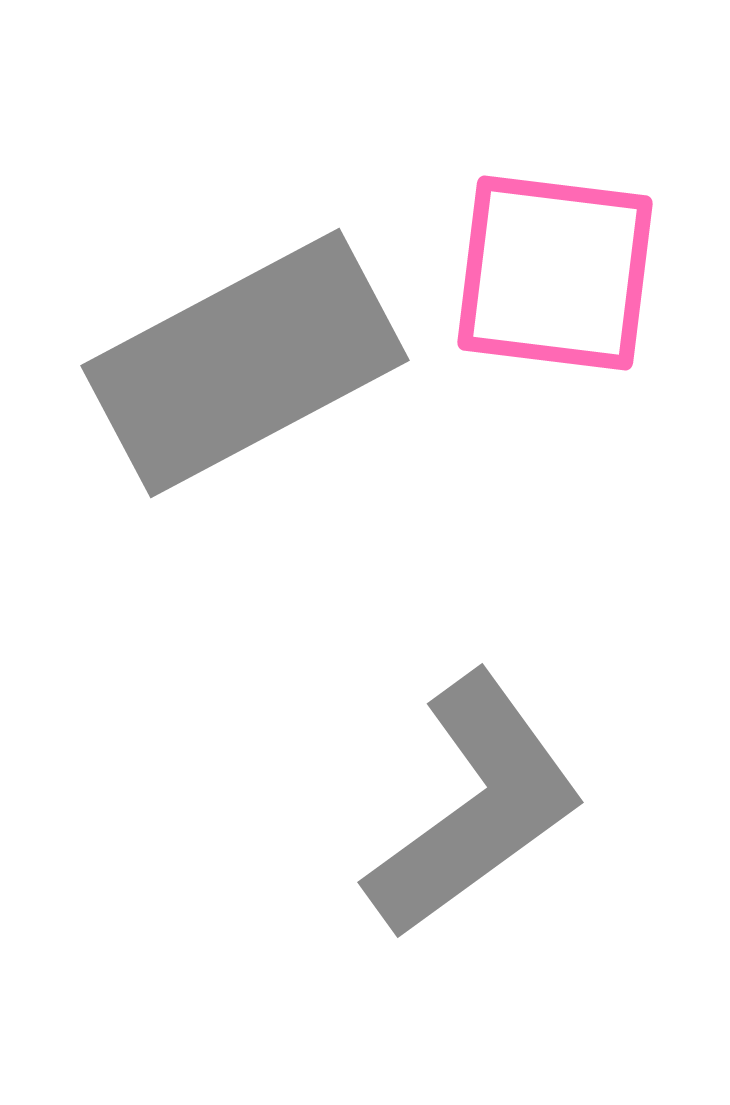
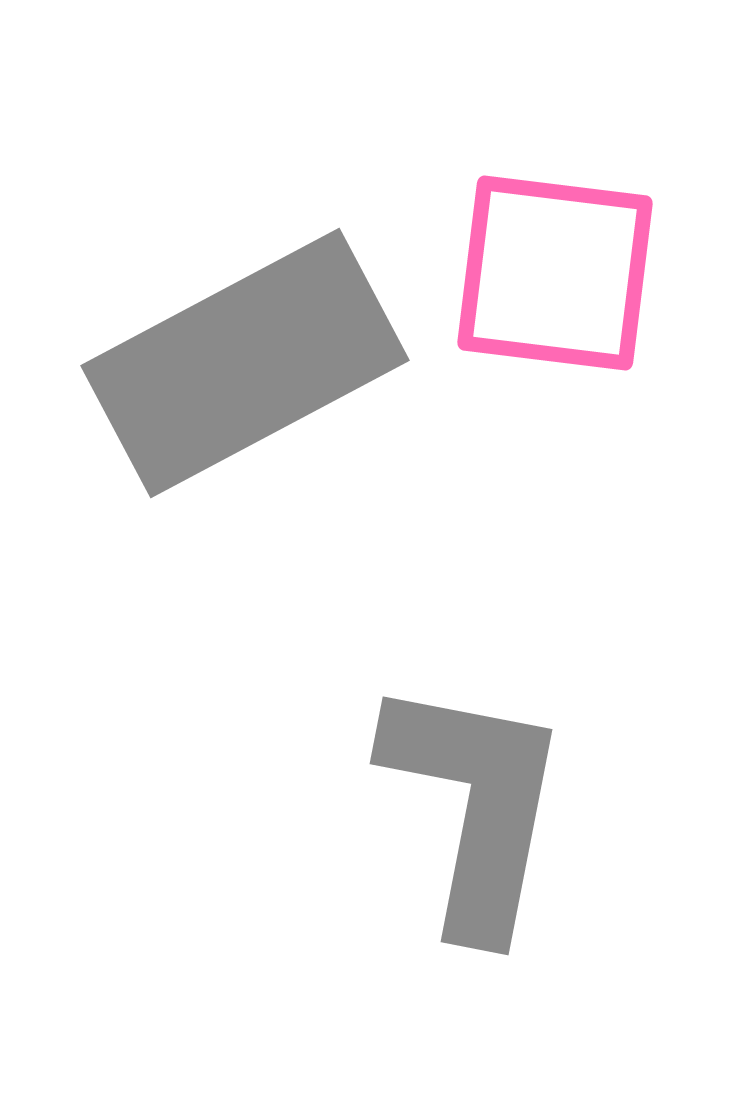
gray L-shape: rotated 43 degrees counterclockwise
